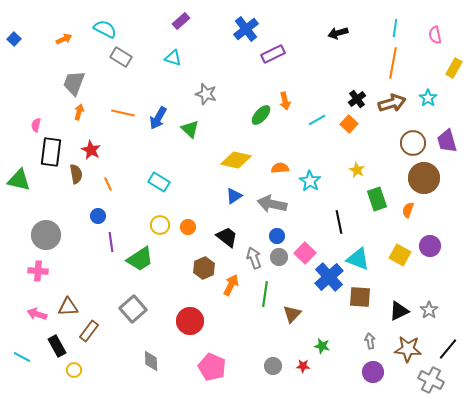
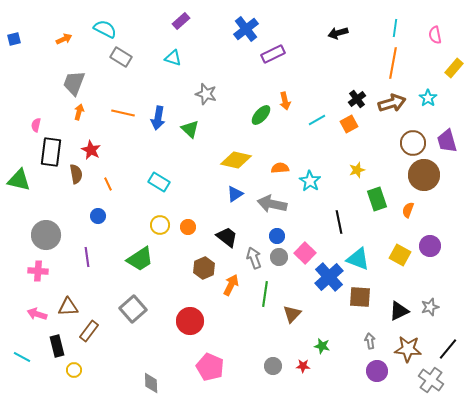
blue square at (14, 39): rotated 32 degrees clockwise
yellow rectangle at (454, 68): rotated 12 degrees clockwise
blue arrow at (158, 118): rotated 20 degrees counterclockwise
orange square at (349, 124): rotated 18 degrees clockwise
yellow star at (357, 170): rotated 28 degrees clockwise
brown circle at (424, 178): moved 3 px up
blue triangle at (234, 196): moved 1 px right, 2 px up
purple line at (111, 242): moved 24 px left, 15 px down
gray star at (429, 310): moved 1 px right, 3 px up; rotated 18 degrees clockwise
black rectangle at (57, 346): rotated 15 degrees clockwise
gray diamond at (151, 361): moved 22 px down
pink pentagon at (212, 367): moved 2 px left
purple circle at (373, 372): moved 4 px right, 1 px up
gray cross at (431, 380): rotated 10 degrees clockwise
